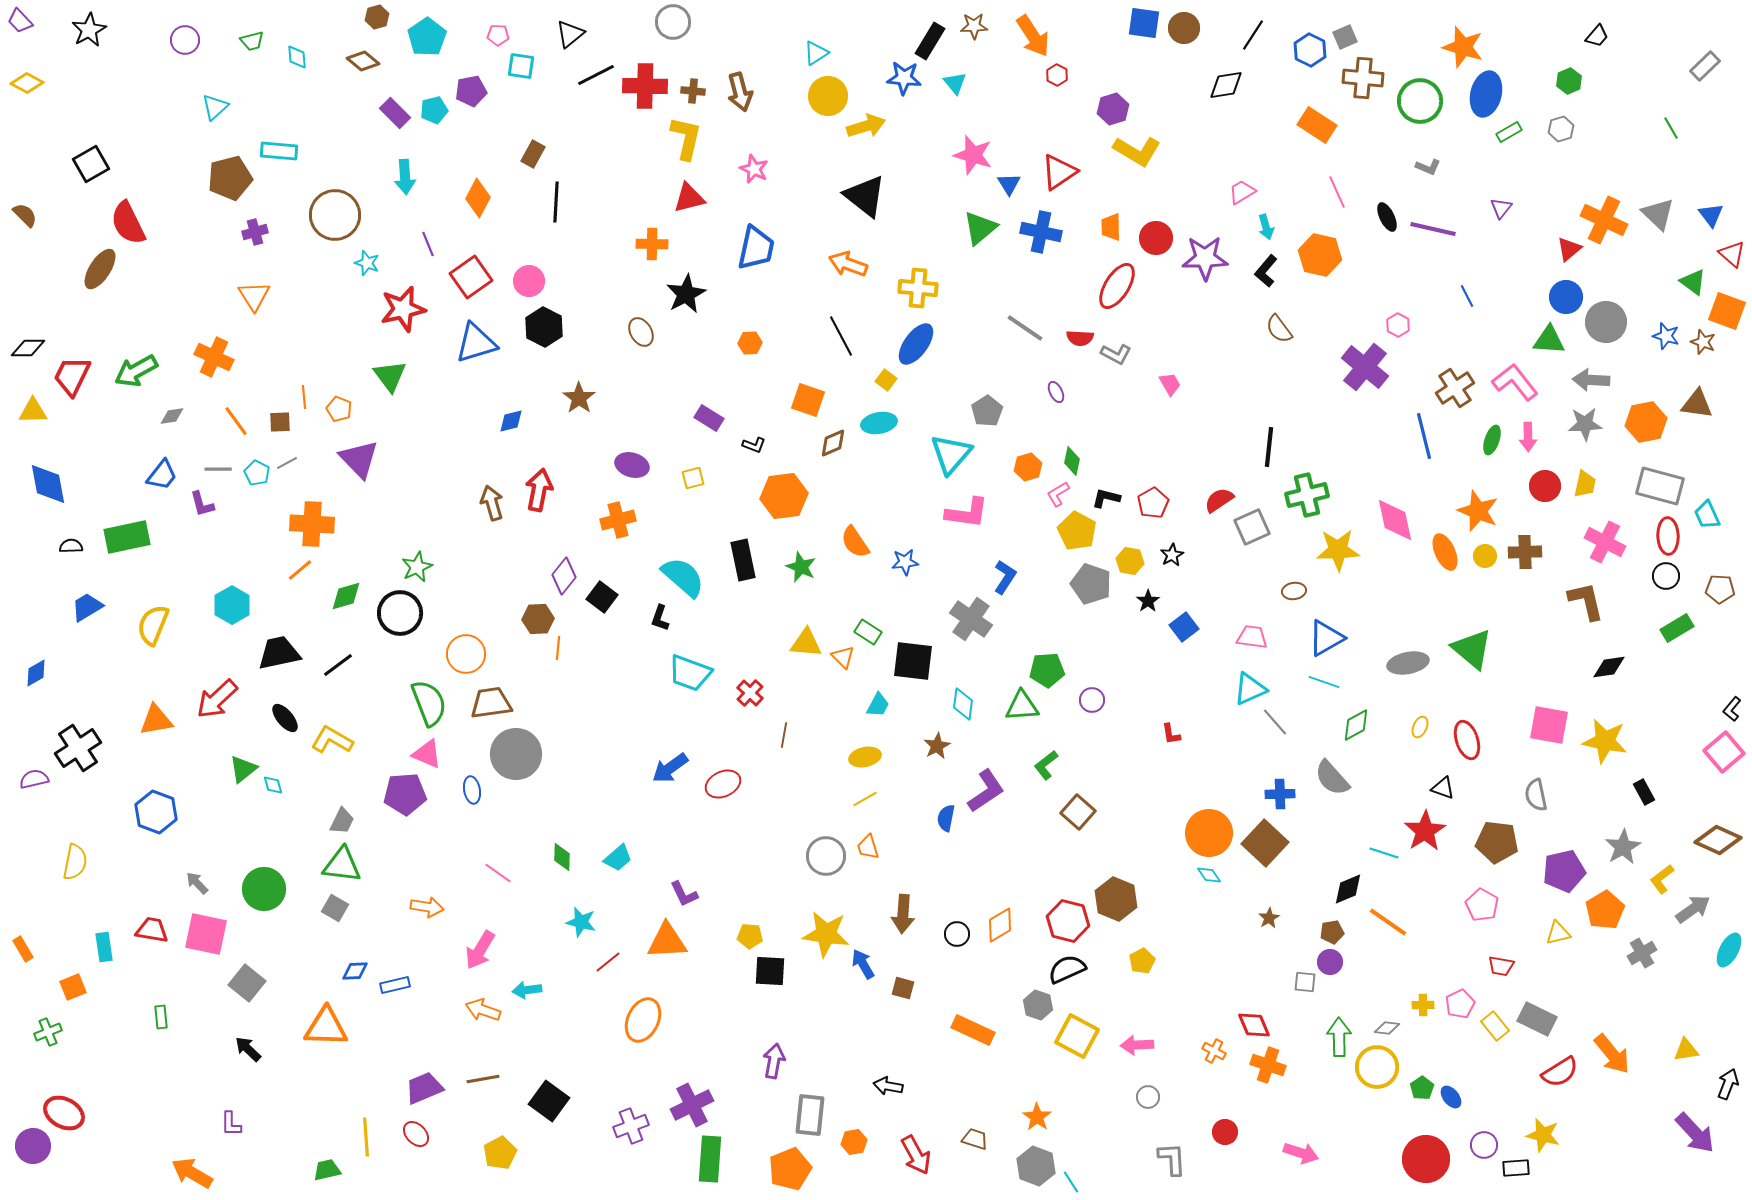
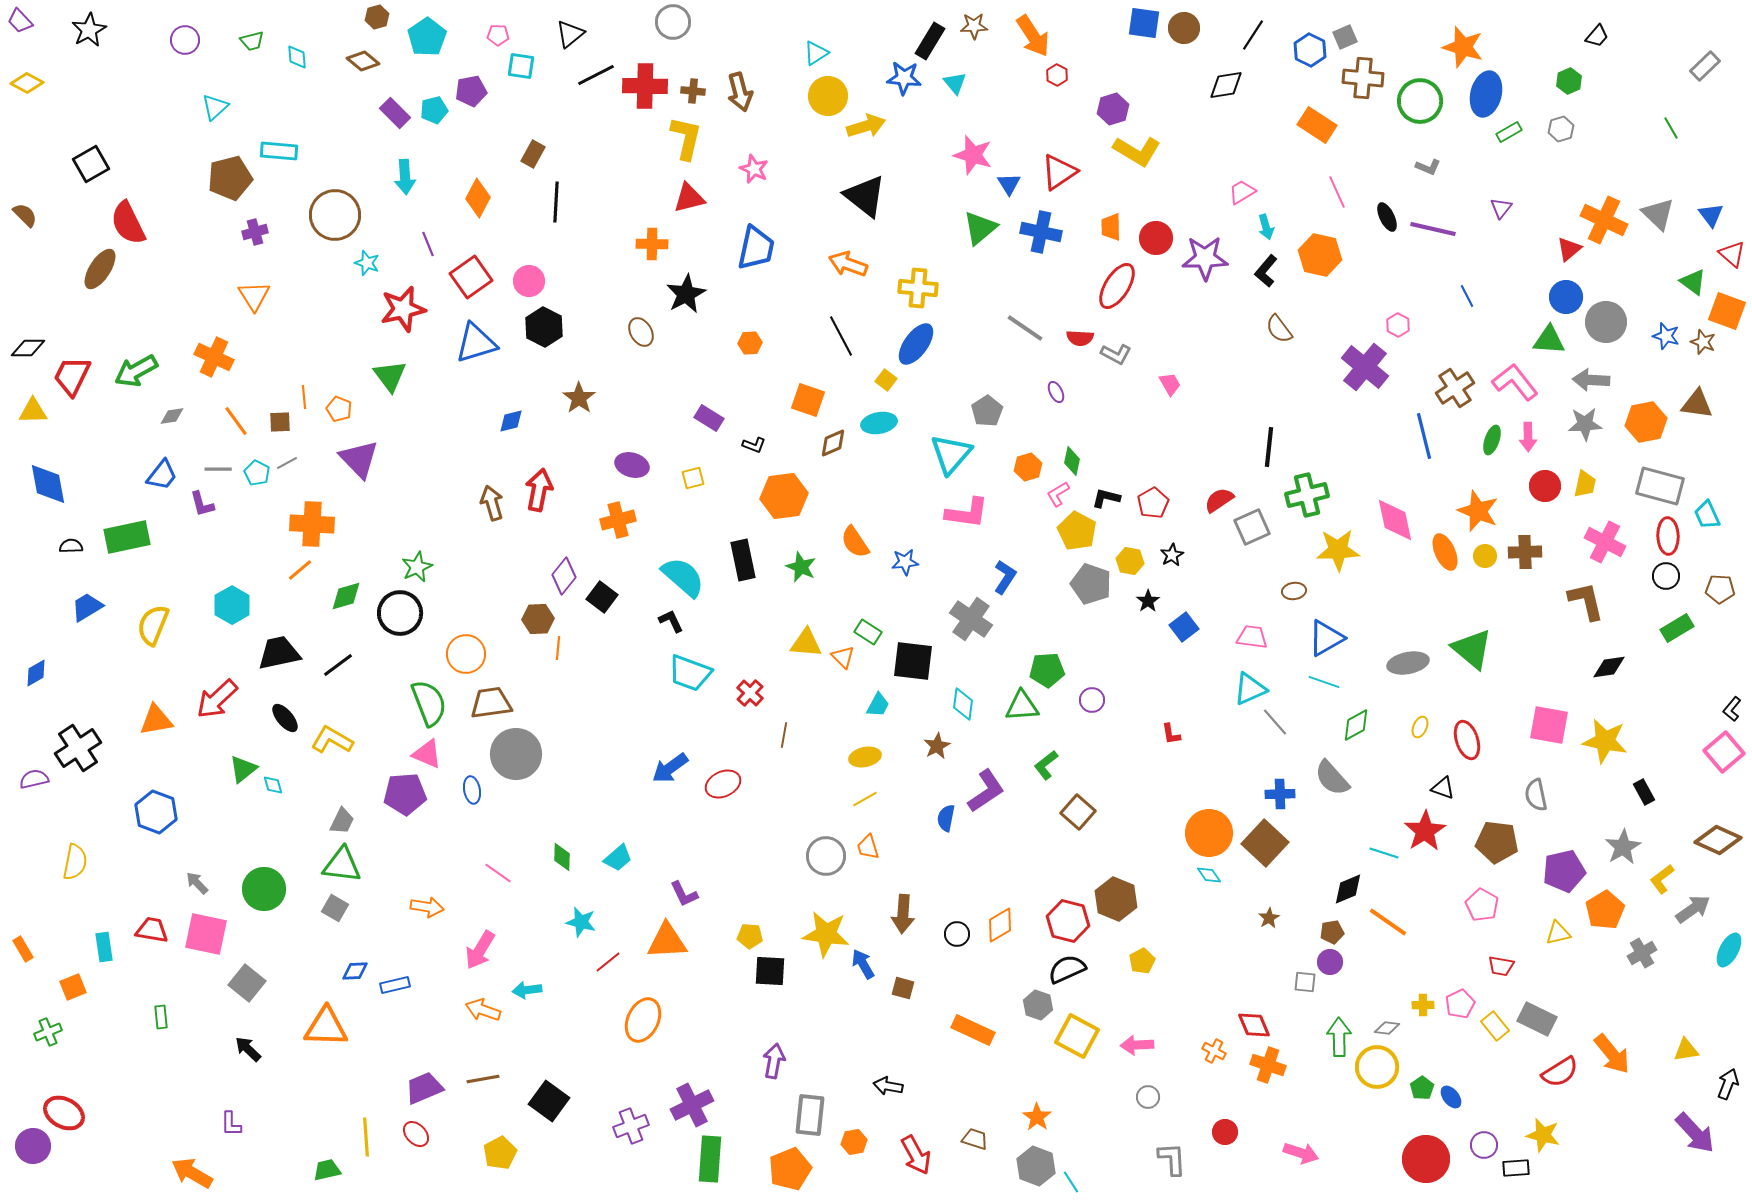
black L-shape at (660, 618): moved 11 px right, 3 px down; rotated 136 degrees clockwise
